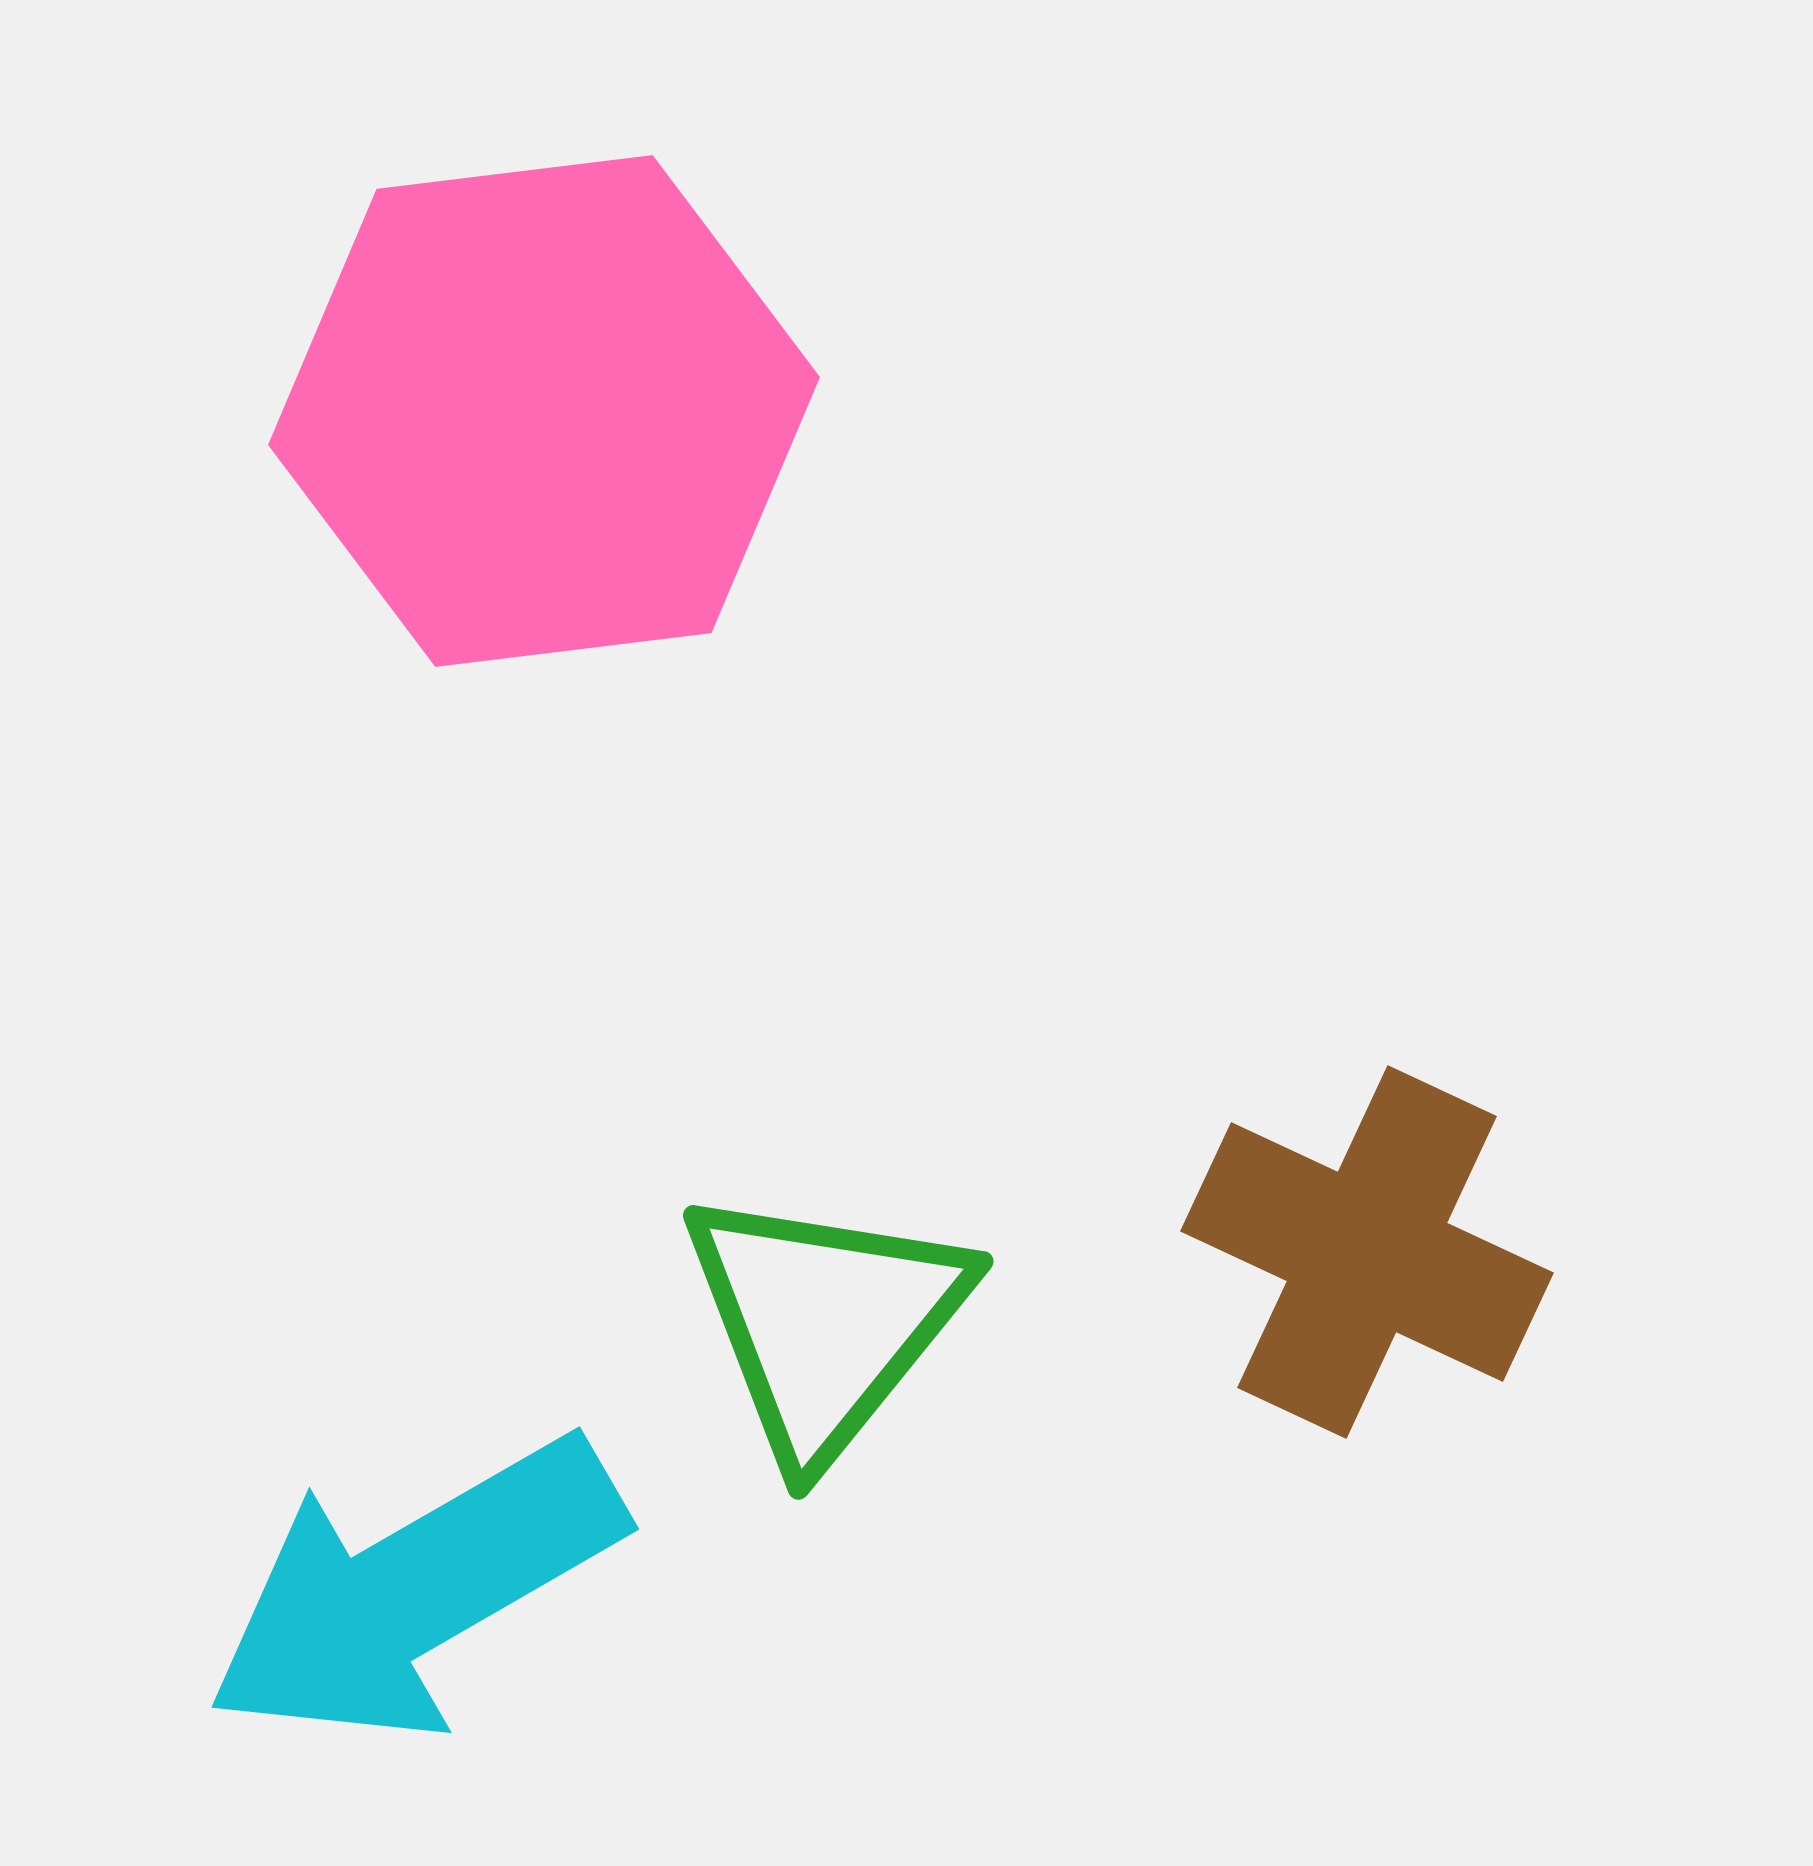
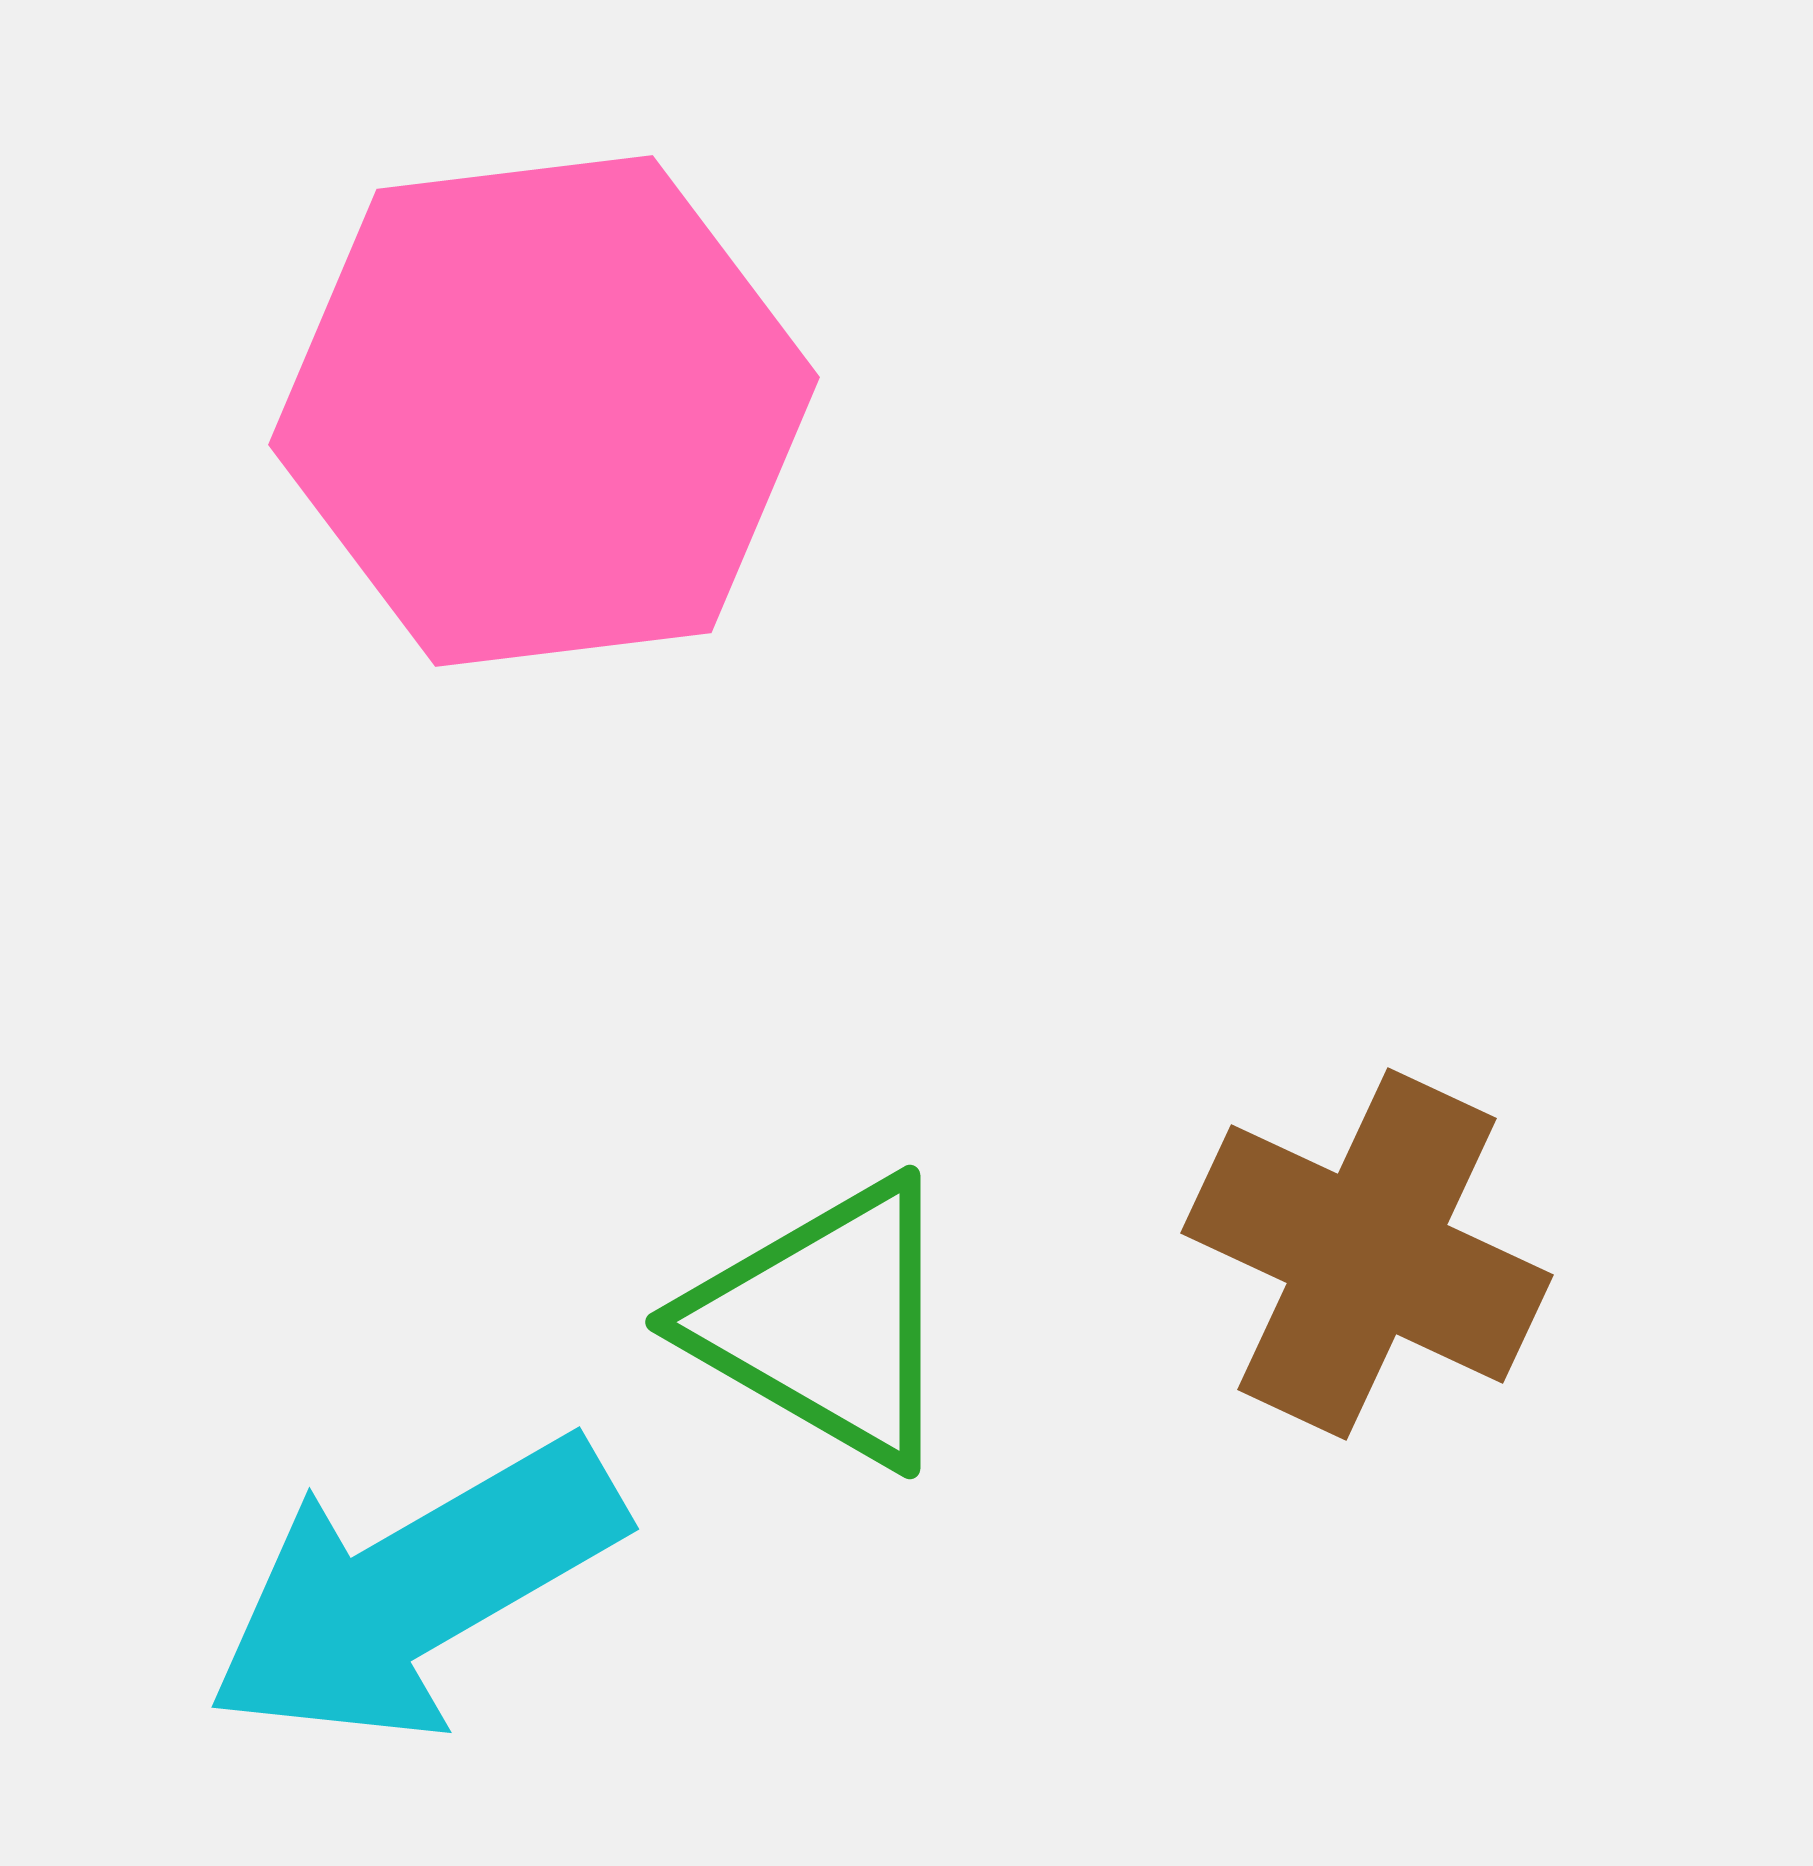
brown cross: moved 2 px down
green triangle: rotated 39 degrees counterclockwise
